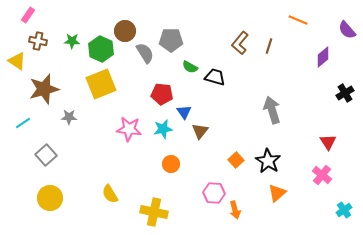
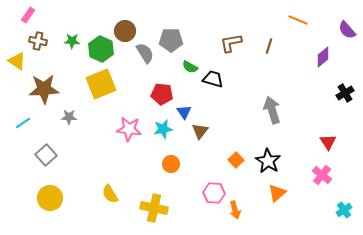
brown L-shape: moved 9 px left; rotated 40 degrees clockwise
black trapezoid: moved 2 px left, 2 px down
brown star: rotated 12 degrees clockwise
yellow cross: moved 4 px up
